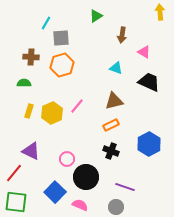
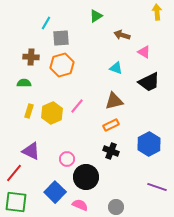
yellow arrow: moved 3 px left
brown arrow: rotated 98 degrees clockwise
black trapezoid: rotated 130 degrees clockwise
purple line: moved 32 px right
